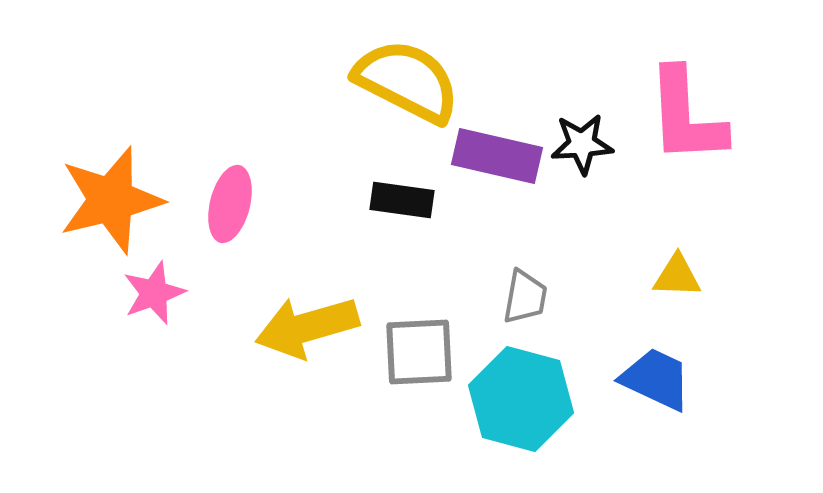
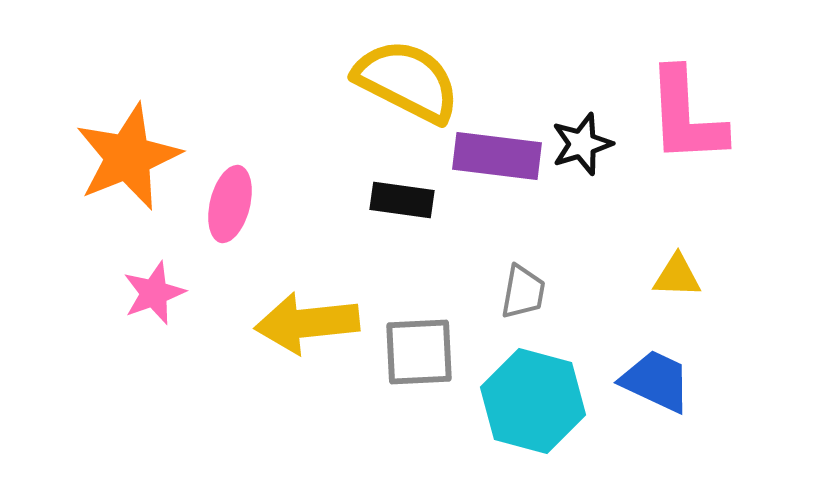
black star: rotated 14 degrees counterclockwise
purple rectangle: rotated 6 degrees counterclockwise
orange star: moved 17 px right, 43 px up; rotated 8 degrees counterclockwise
gray trapezoid: moved 2 px left, 5 px up
yellow arrow: moved 4 px up; rotated 10 degrees clockwise
blue trapezoid: moved 2 px down
cyan hexagon: moved 12 px right, 2 px down
